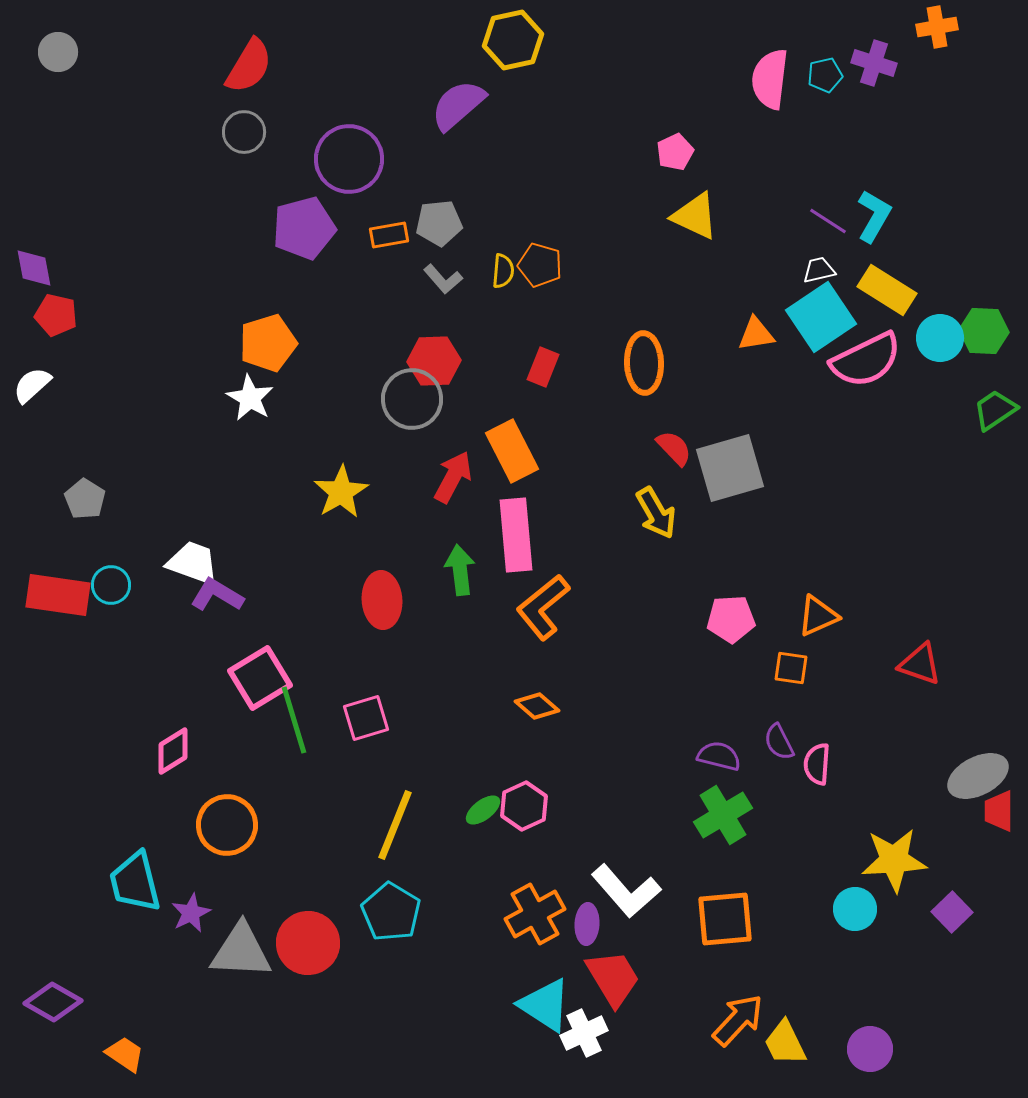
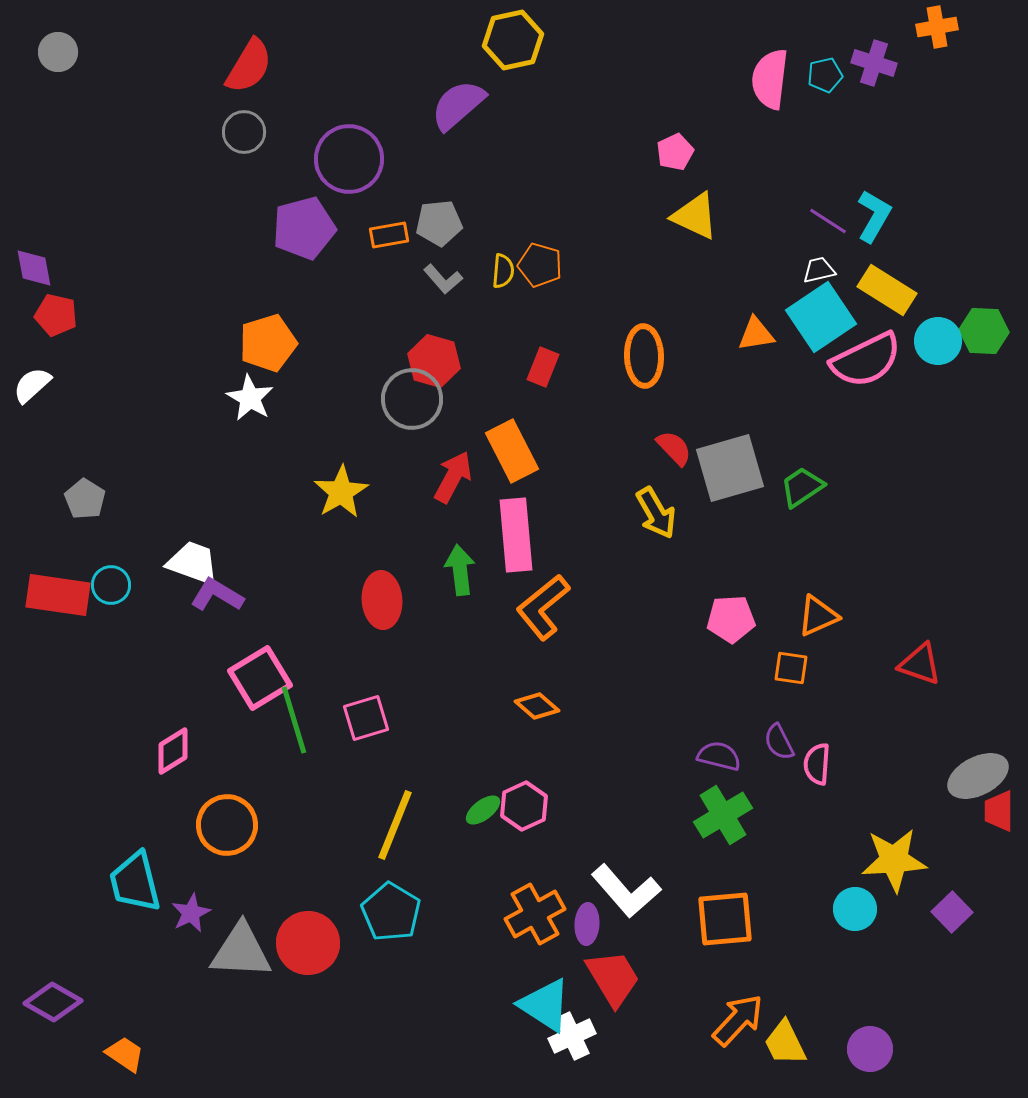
cyan circle at (940, 338): moved 2 px left, 3 px down
red hexagon at (434, 361): rotated 18 degrees clockwise
orange ellipse at (644, 363): moved 7 px up
green trapezoid at (995, 410): moved 193 px left, 77 px down
white cross at (584, 1033): moved 12 px left, 3 px down
